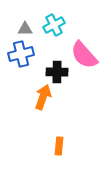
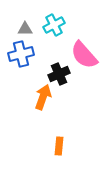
black cross: moved 2 px right, 2 px down; rotated 25 degrees counterclockwise
